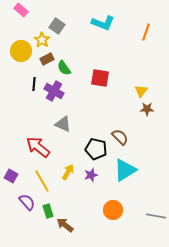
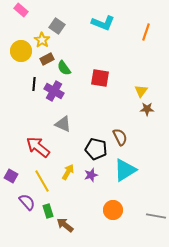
brown semicircle: rotated 18 degrees clockwise
